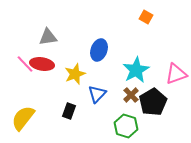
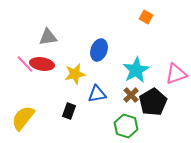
yellow star: rotated 10 degrees clockwise
blue triangle: rotated 36 degrees clockwise
